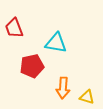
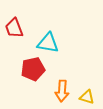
cyan triangle: moved 8 px left
red pentagon: moved 1 px right, 3 px down
orange arrow: moved 1 px left, 3 px down
